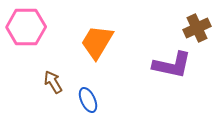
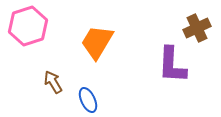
pink hexagon: moved 2 px right, 1 px up; rotated 18 degrees counterclockwise
purple L-shape: rotated 81 degrees clockwise
